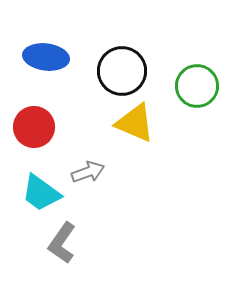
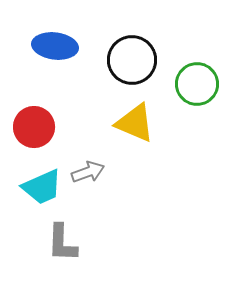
blue ellipse: moved 9 px right, 11 px up
black circle: moved 10 px right, 11 px up
green circle: moved 2 px up
cyan trapezoid: moved 1 px right, 6 px up; rotated 60 degrees counterclockwise
gray L-shape: rotated 33 degrees counterclockwise
